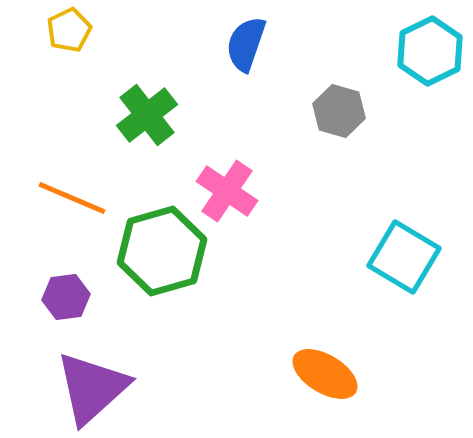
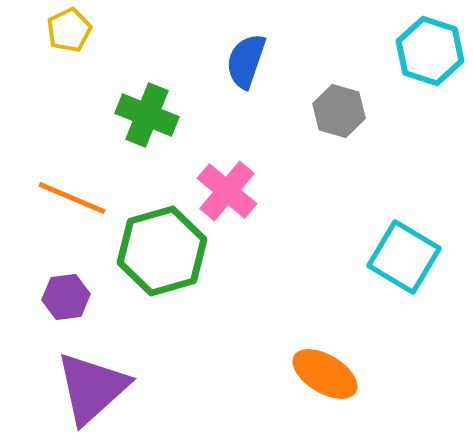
blue semicircle: moved 17 px down
cyan hexagon: rotated 16 degrees counterclockwise
green cross: rotated 30 degrees counterclockwise
pink cross: rotated 6 degrees clockwise
